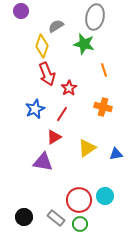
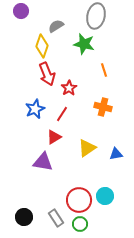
gray ellipse: moved 1 px right, 1 px up
gray rectangle: rotated 18 degrees clockwise
